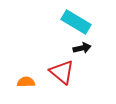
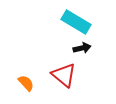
red triangle: moved 2 px right, 3 px down
orange semicircle: moved 1 px down; rotated 48 degrees clockwise
